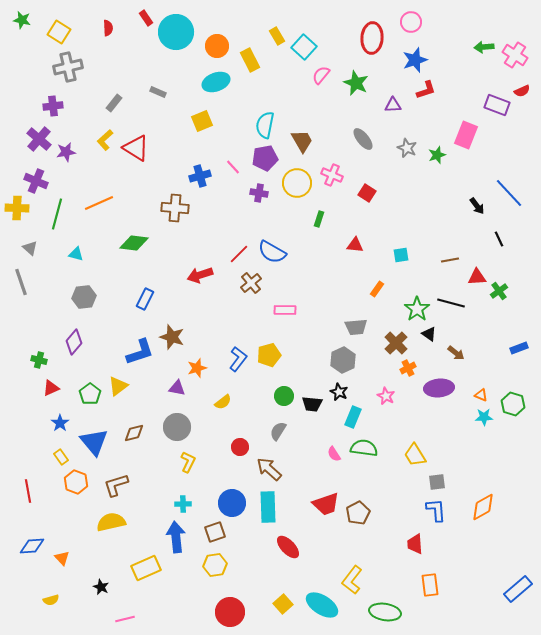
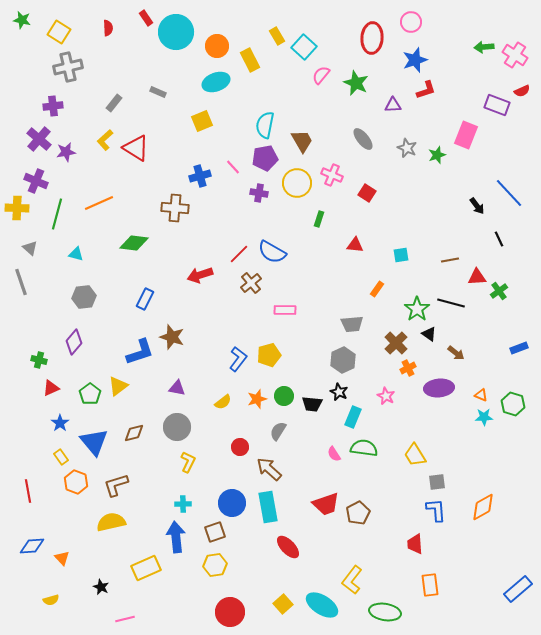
gray trapezoid at (356, 327): moved 4 px left, 3 px up
orange star at (197, 368): moved 60 px right, 31 px down
cyan rectangle at (268, 507): rotated 8 degrees counterclockwise
